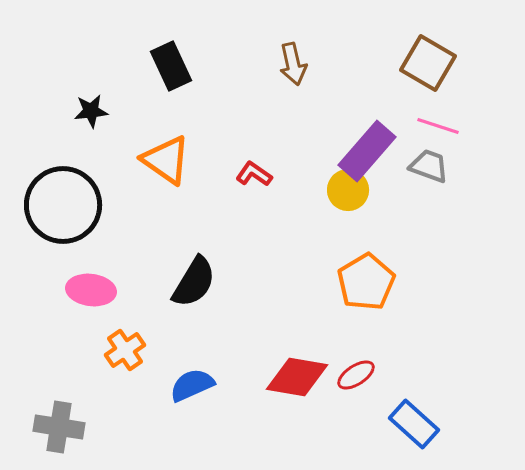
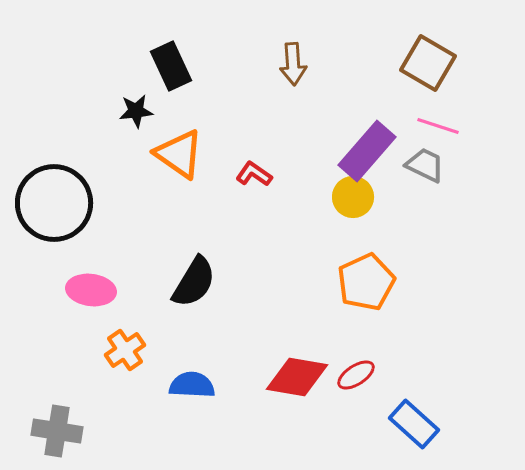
brown arrow: rotated 9 degrees clockwise
black star: moved 45 px right
orange triangle: moved 13 px right, 6 px up
gray trapezoid: moved 4 px left, 1 px up; rotated 6 degrees clockwise
yellow circle: moved 5 px right, 7 px down
black circle: moved 9 px left, 2 px up
orange pentagon: rotated 6 degrees clockwise
blue semicircle: rotated 27 degrees clockwise
gray cross: moved 2 px left, 4 px down
